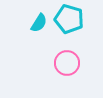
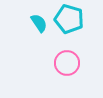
cyan semicircle: rotated 66 degrees counterclockwise
